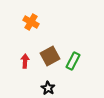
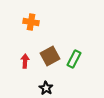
orange cross: rotated 21 degrees counterclockwise
green rectangle: moved 1 px right, 2 px up
black star: moved 2 px left
